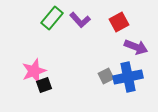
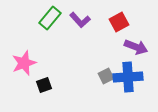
green rectangle: moved 2 px left
pink star: moved 10 px left, 8 px up
blue cross: rotated 8 degrees clockwise
